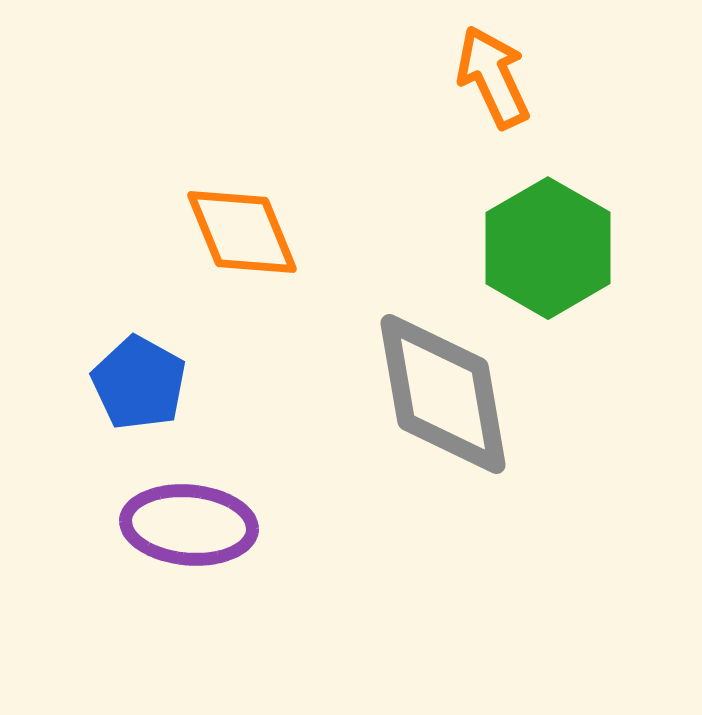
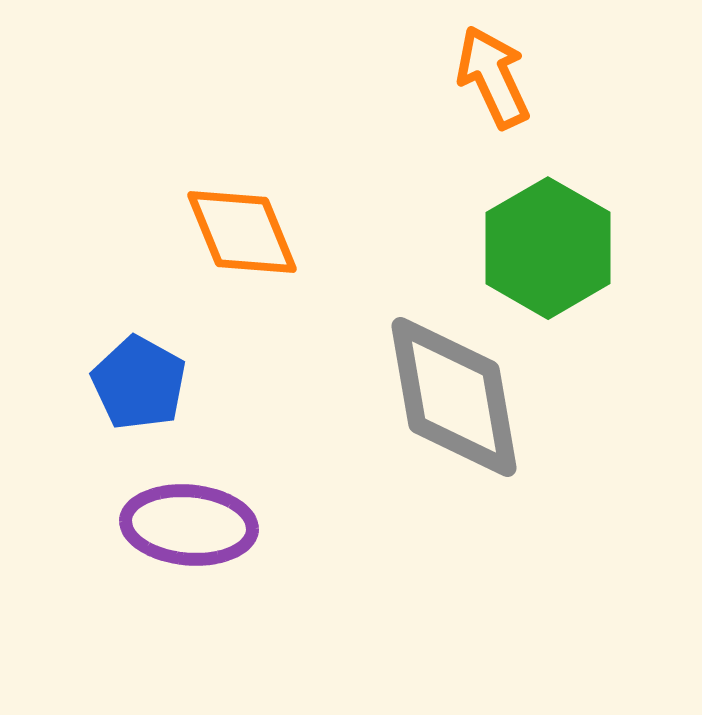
gray diamond: moved 11 px right, 3 px down
